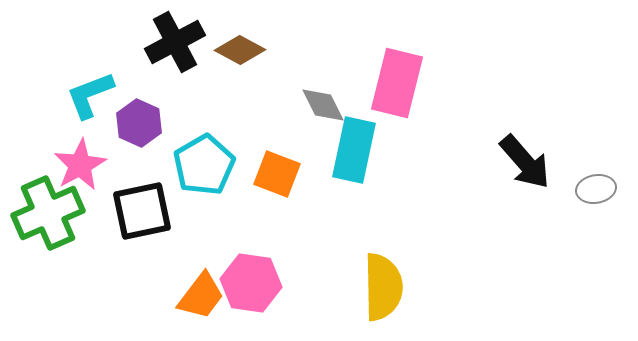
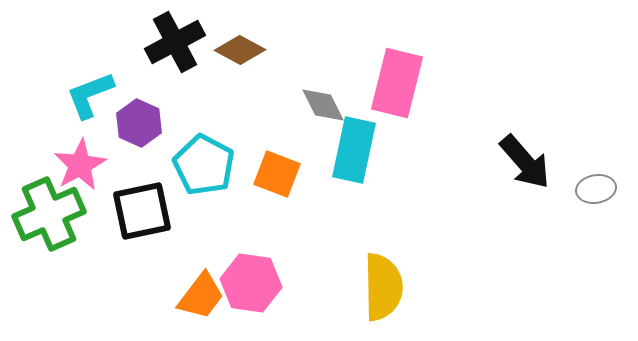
cyan pentagon: rotated 14 degrees counterclockwise
green cross: moved 1 px right, 1 px down
